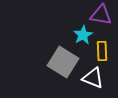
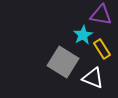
yellow rectangle: moved 2 px up; rotated 30 degrees counterclockwise
